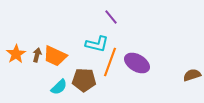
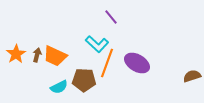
cyan L-shape: rotated 30 degrees clockwise
orange line: moved 3 px left, 1 px down
brown semicircle: moved 1 px down
cyan semicircle: rotated 18 degrees clockwise
